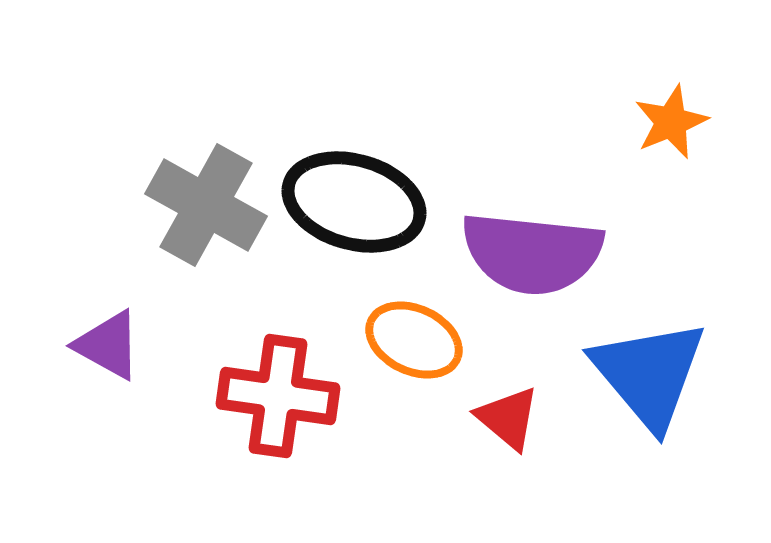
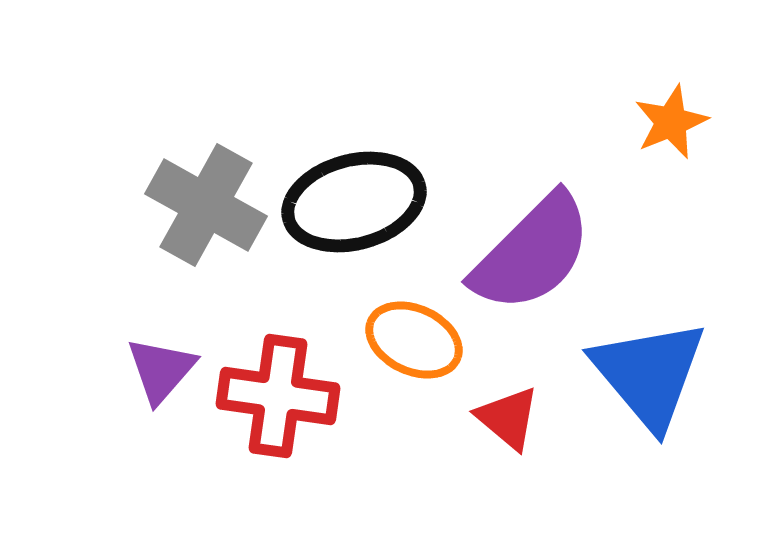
black ellipse: rotated 31 degrees counterclockwise
purple semicircle: rotated 51 degrees counterclockwise
purple triangle: moved 53 px right, 25 px down; rotated 42 degrees clockwise
